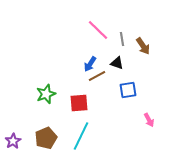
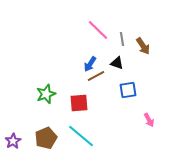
brown line: moved 1 px left
cyan line: rotated 76 degrees counterclockwise
